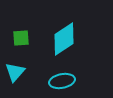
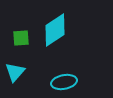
cyan diamond: moved 9 px left, 9 px up
cyan ellipse: moved 2 px right, 1 px down
